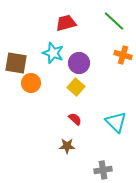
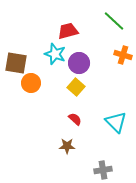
red trapezoid: moved 2 px right, 8 px down
cyan star: moved 2 px right, 1 px down
